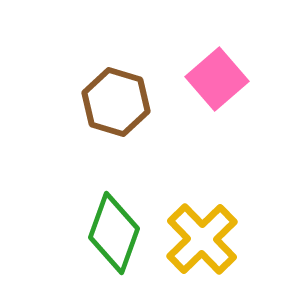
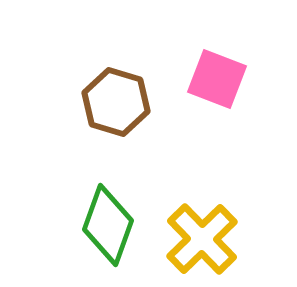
pink square: rotated 28 degrees counterclockwise
green diamond: moved 6 px left, 8 px up
